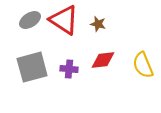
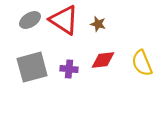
yellow semicircle: moved 1 px left, 2 px up
